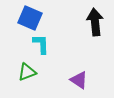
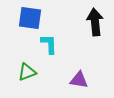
blue square: rotated 15 degrees counterclockwise
cyan L-shape: moved 8 px right
purple triangle: rotated 24 degrees counterclockwise
